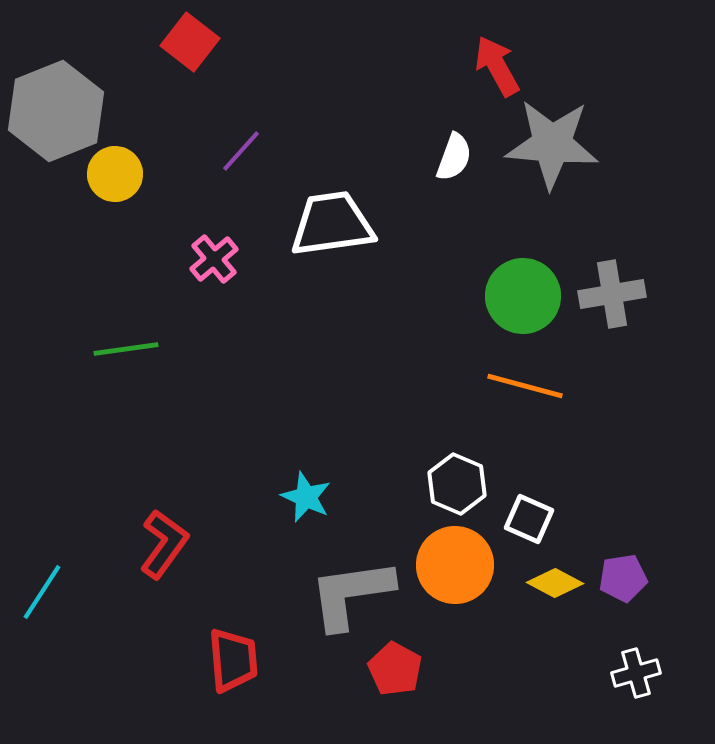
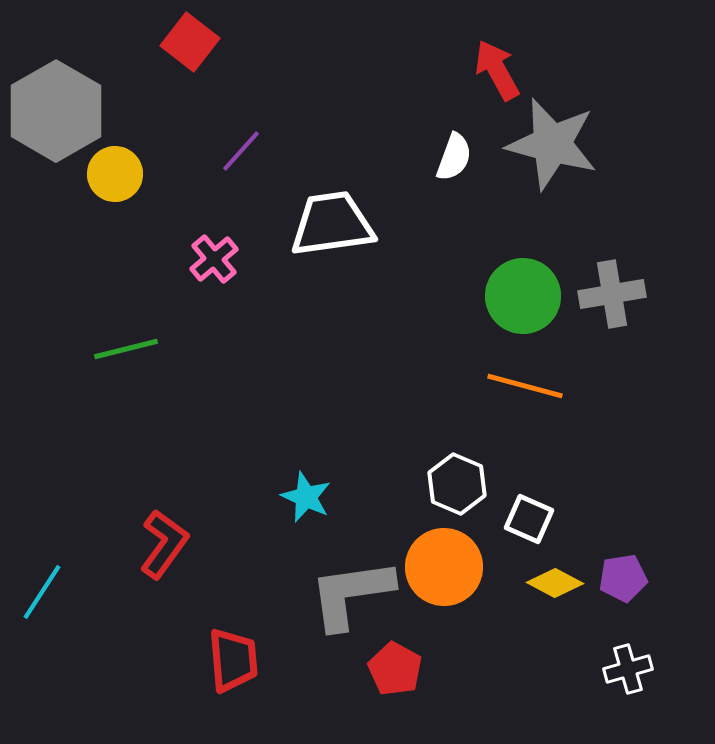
red arrow: moved 4 px down
gray hexagon: rotated 8 degrees counterclockwise
gray star: rotated 10 degrees clockwise
green line: rotated 6 degrees counterclockwise
orange circle: moved 11 px left, 2 px down
white cross: moved 8 px left, 4 px up
